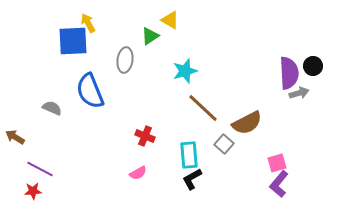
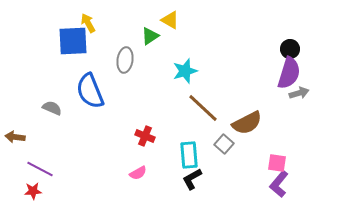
black circle: moved 23 px left, 17 px up
purple semicircle: rotated 20 degrees clockwise
brown arrow: rotated 24 degrees counterclockwise
pink square: rotated 24 degrees clockwise
